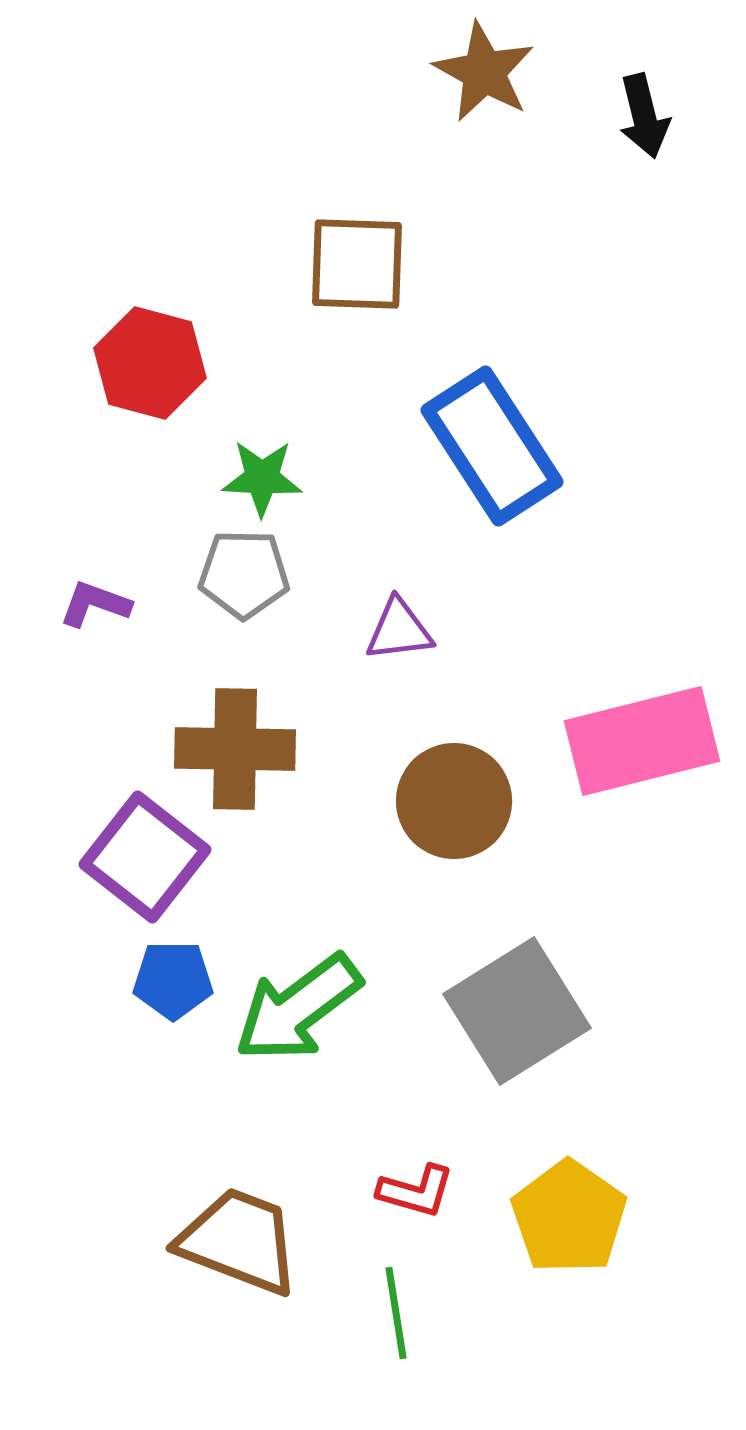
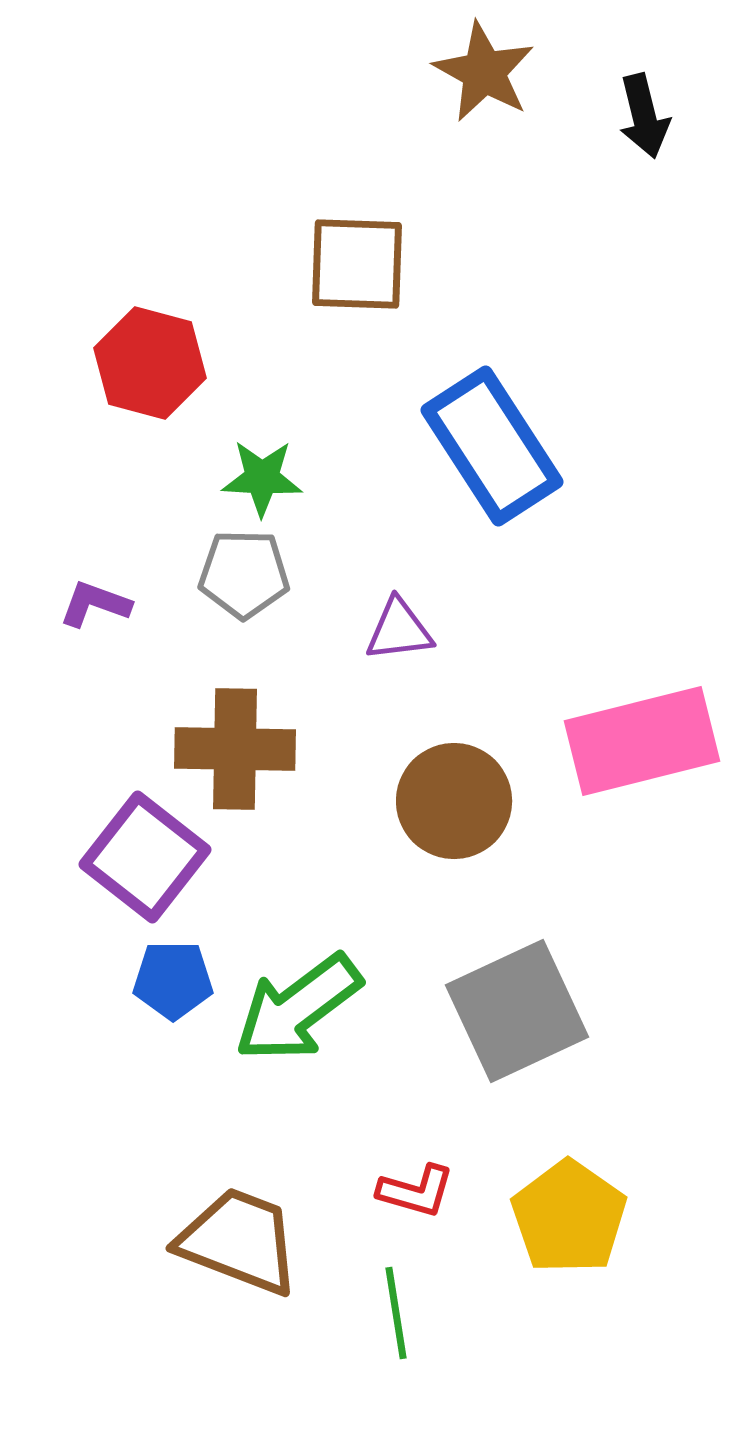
gray square: rotated 7 degrees clockwise
